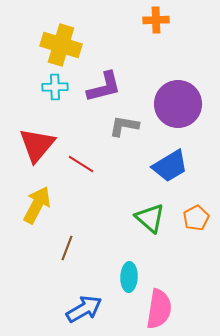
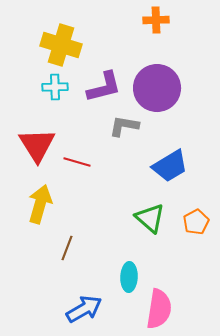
purple circle: moved 21 px left, 16 px up
red triangle: rotated 12 degrees counterclockwise
red line: moved 4 px left, 2 px up; rotated 16 degrees counterclockwise
yellow arrow: moved 3 px right, 1 px up; rotated 12 degrees counterclockwise
orange pentagon: moved 4 px down
